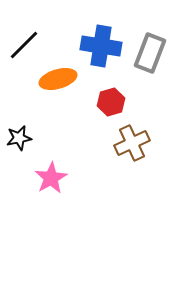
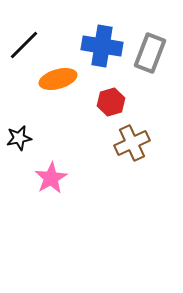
blue cross: moved 1 px right
